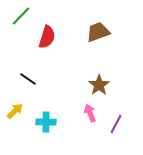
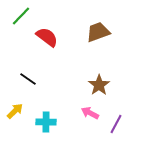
red semicircle: rotated 70 degrees counterclockwise
pink arrow: rotated 42 degrees counterclockwise
